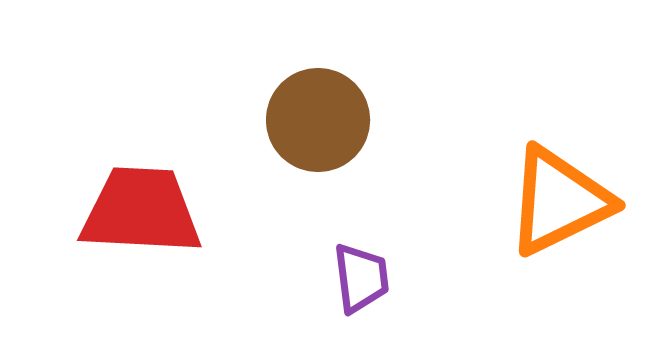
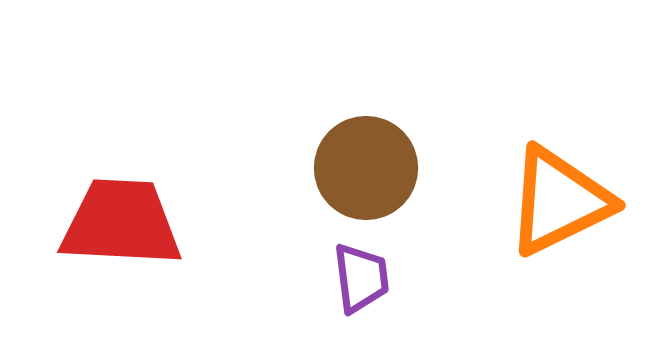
brown circle: moved 48 px right, 48 px down
red trapezoid: moved 20 px left, 12 px down
